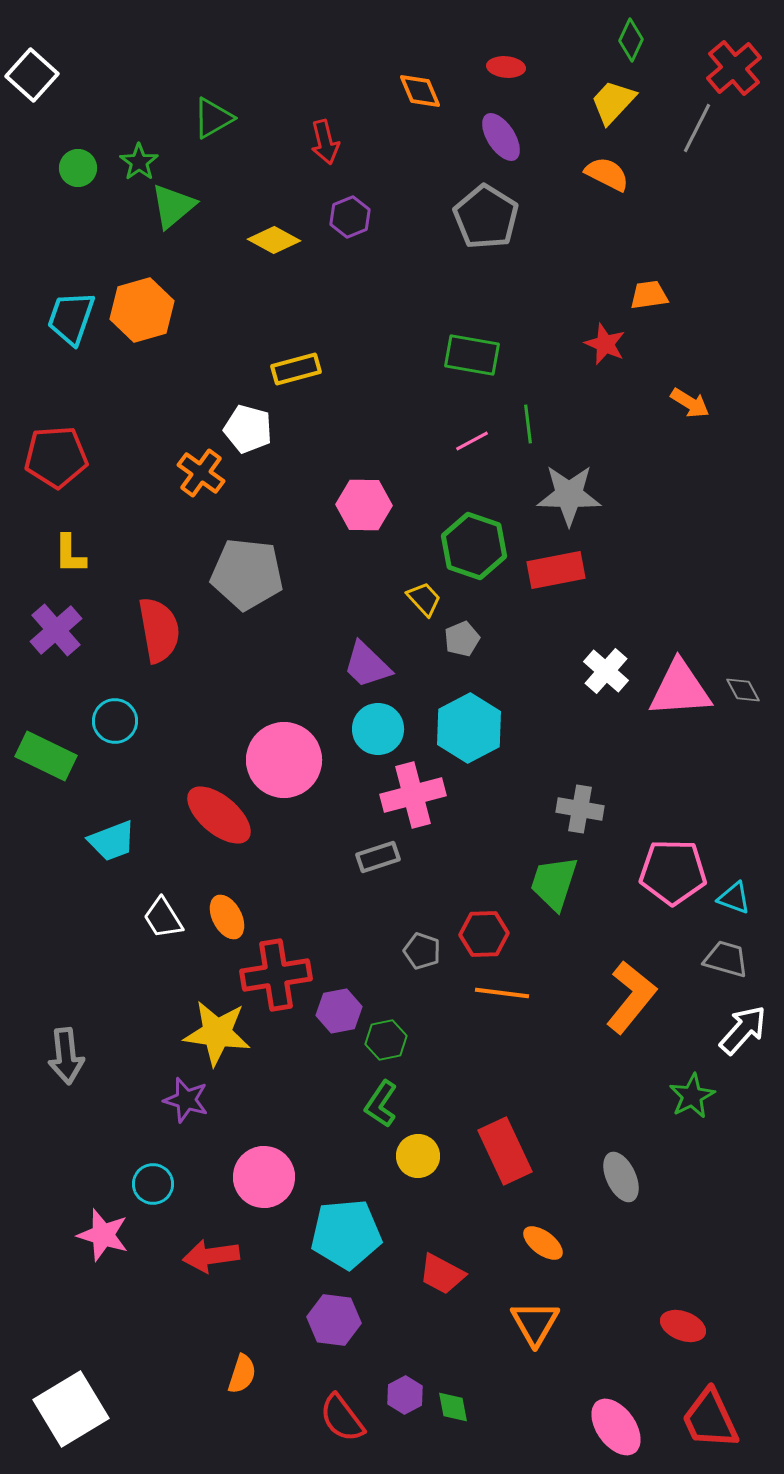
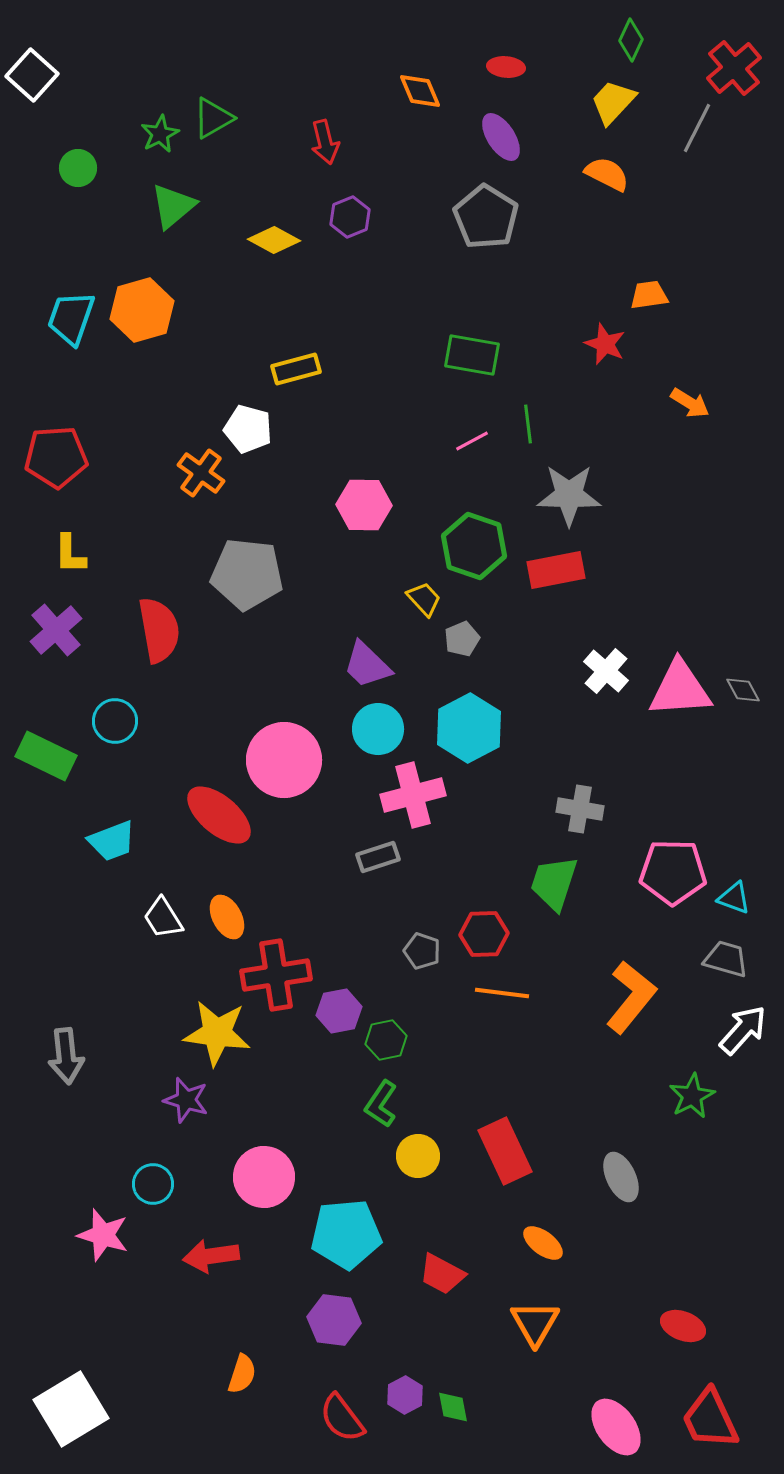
green star at (139, 162): moved 21 px right, 28 px up; rotated 9 degrees clockwise
